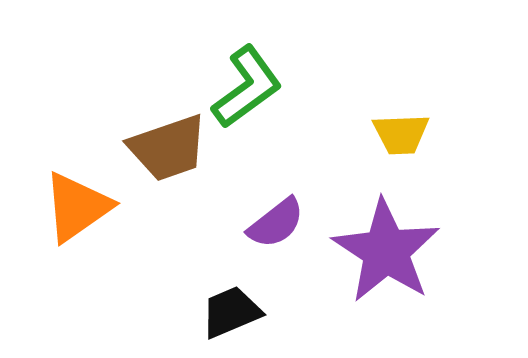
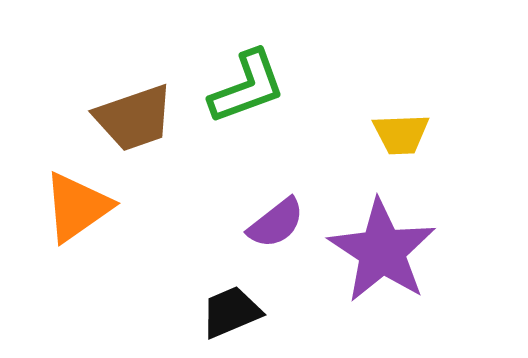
green L-shape: rotated 16 degrees clockwise
brown trapezoid: moved 34 px left, 30 px up
purple star: moved 4 px left
